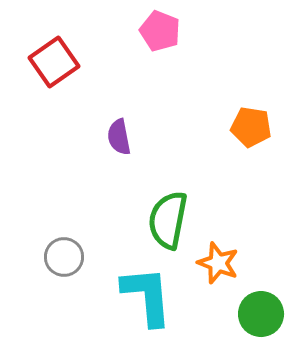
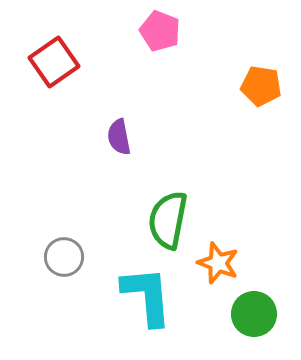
orange pentagon: moved 10 px right, 41 px up
green circle: moved 7 px left
